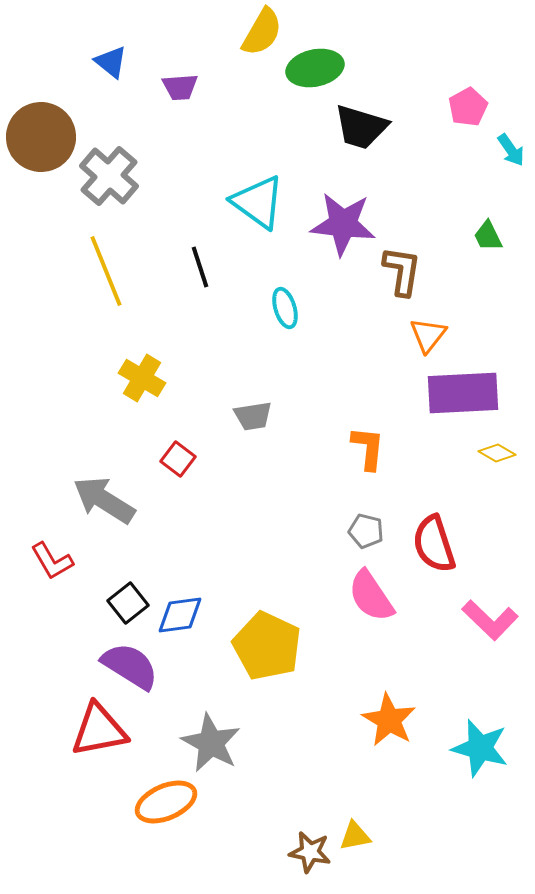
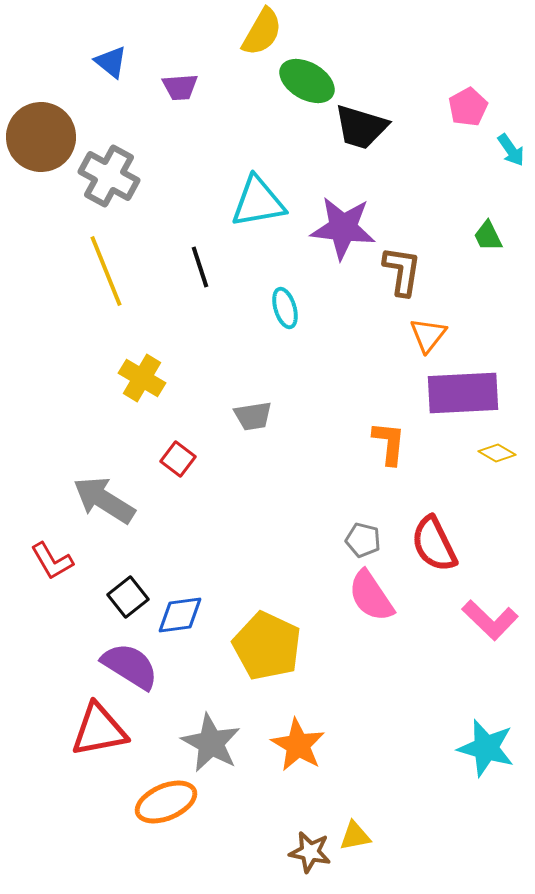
green ellipse: moved 8 px left, 13 px down; rotated 42 degrees clockwise
gray cross: rotated 12 degrees counterclockwise
cyan triangle: rotated 46 degrees counterclockwise
purple star: moved 4 px down
orange L-shape: moved 21 px right, 5 px up
gray pentagon: moved 3 px left, 9 px down
red semicircle: rotated 8 degrees counterclockwise
black square: moved 6 px up
orange star: moved 91 px left, 25 px down
cyan star: moved 6 px right
